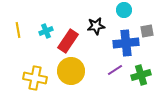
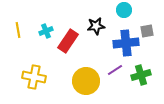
yellow circle: moved 15 px right, 10 px down
yellow cross: moved 1 px left, 1 px up
